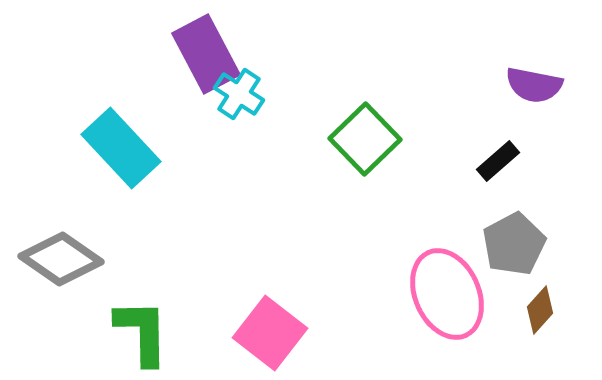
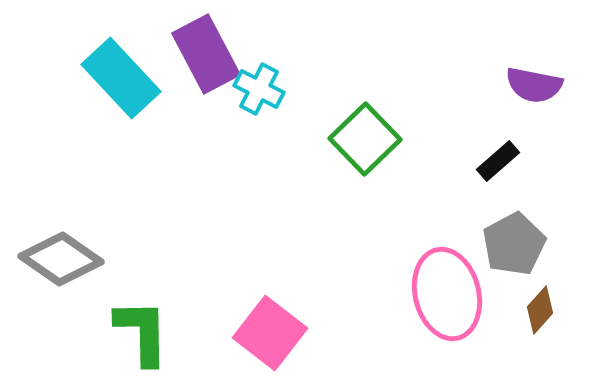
cyan cross: moved 20 px right, 5 px up; rotated 6 degrees counterclockwise
cyan rectangle: moved 70 px up
pink ellipse: rotated 10 degrees clockwise
